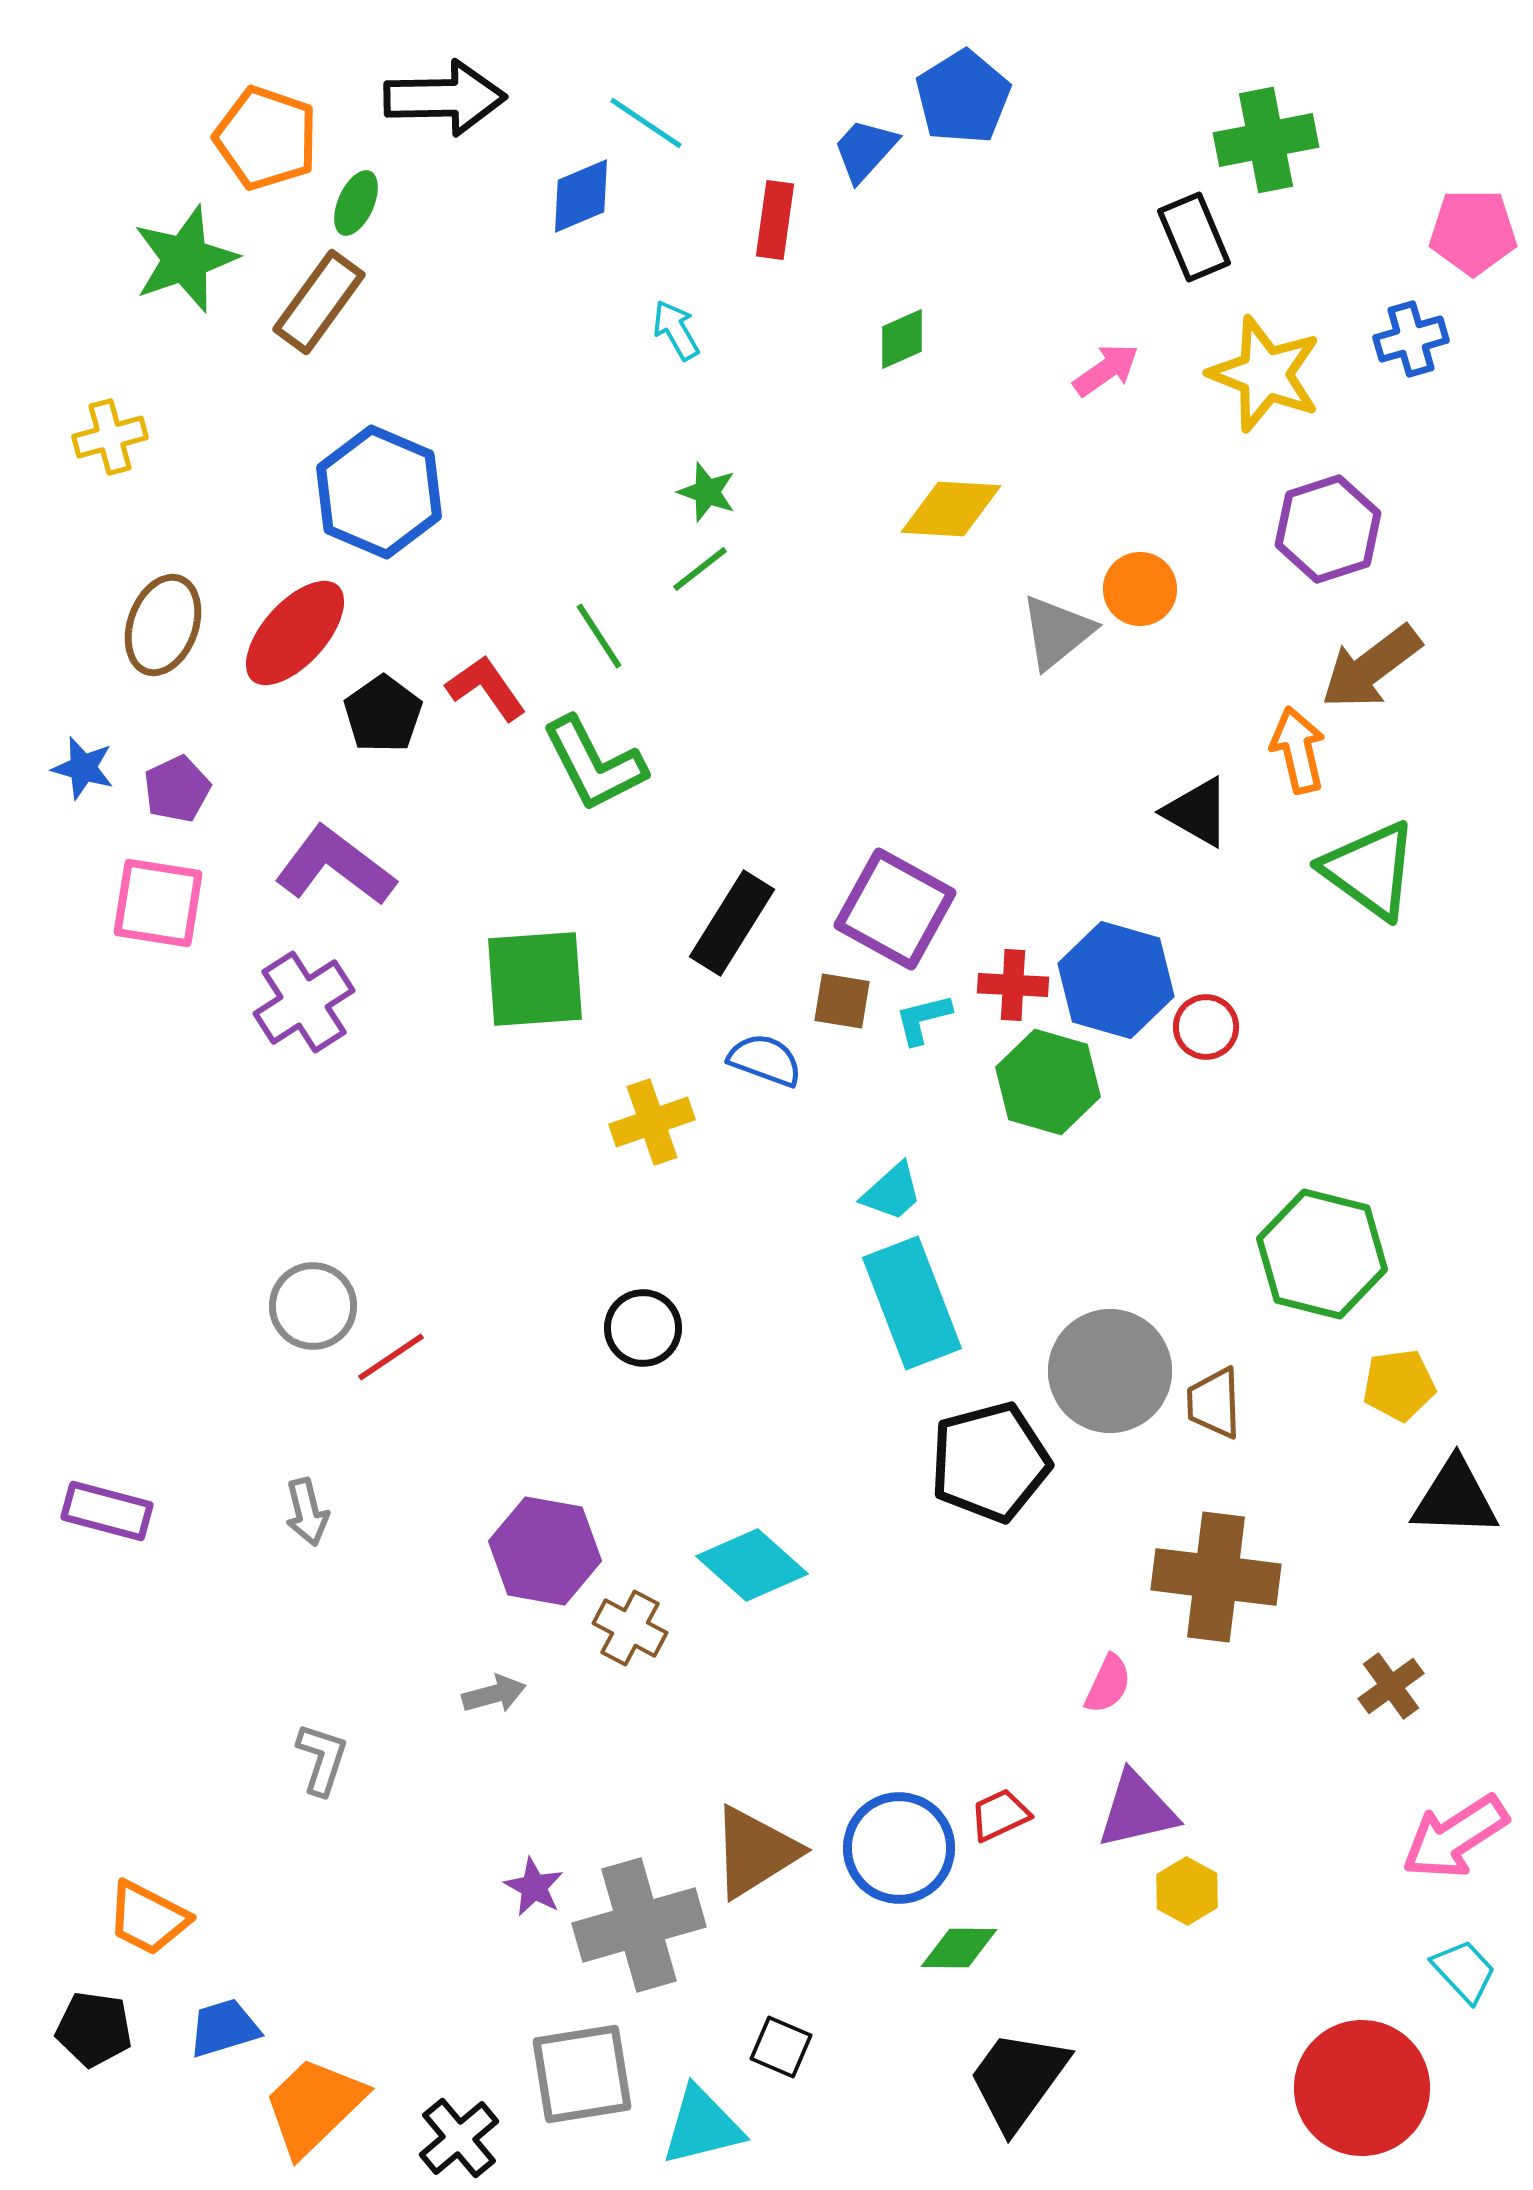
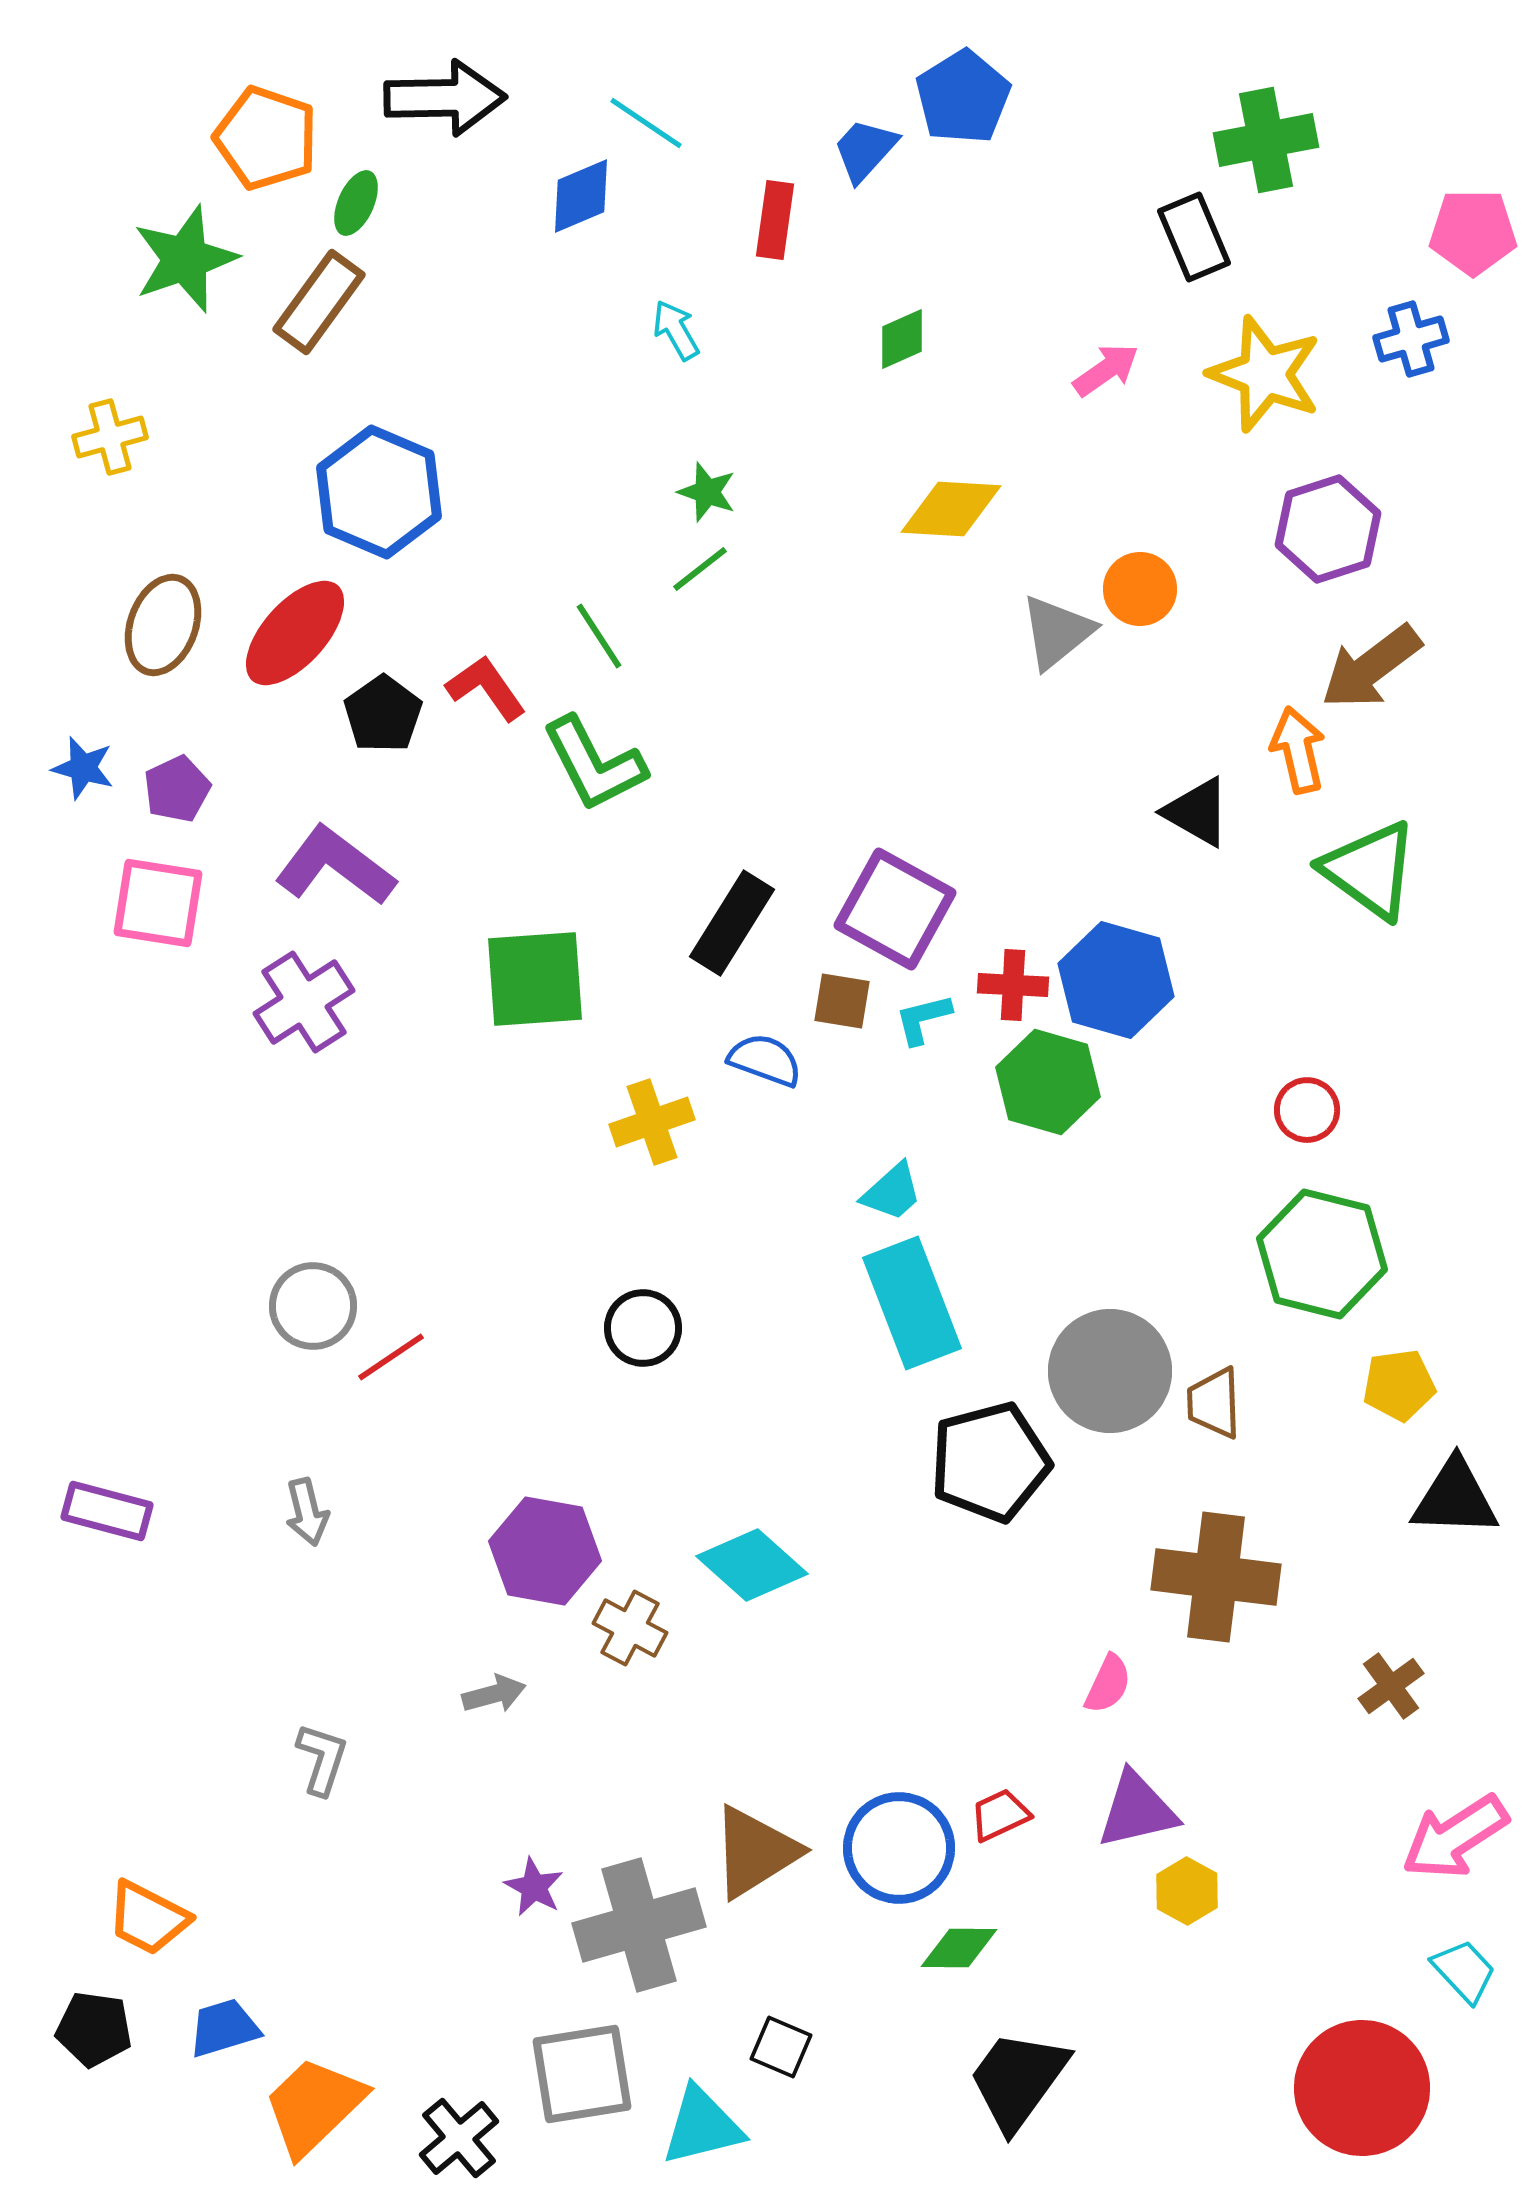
red circle at (1206, 1027): moved 101 px right, 83 px down
